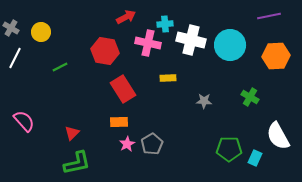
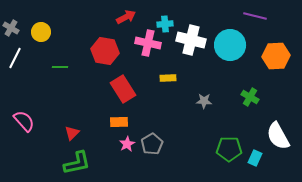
purple line: moved 14 px left; rotated 25 degrees clockwise
green line: rotated 28 degrees clockwise
